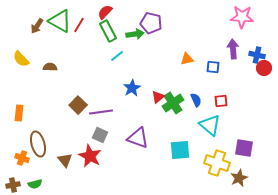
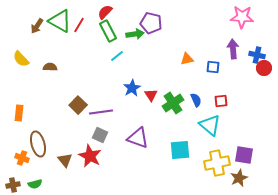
red triangle: moved 7 px left, 2 px up; rotated 24 degrees counterclockwise
purple square: moved 7 px down
yellow cross: rotated 30 degrees counterclockwise
